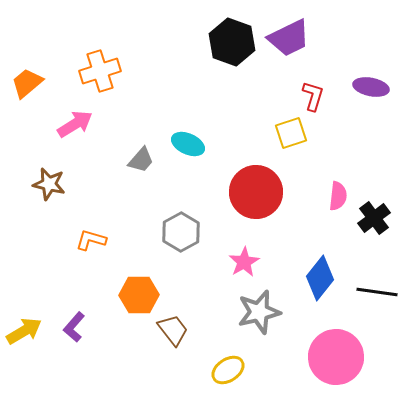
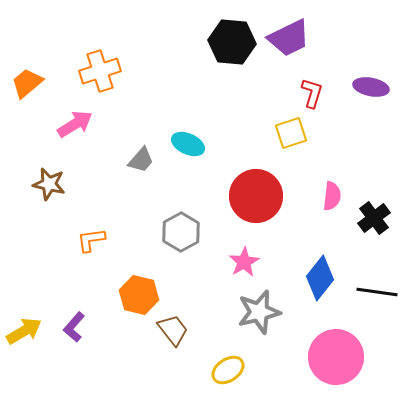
black hexagon: rotated 15 degrees counterclockwise
red L-shape: moved 1 px left, 3 px up
red circle: moved 4 px down
pink semicircle: moved 6 px left
orange L-shape: rotated 24 degrees counterclockwise
orange hexagon: rotated 15 degrees clockwise
